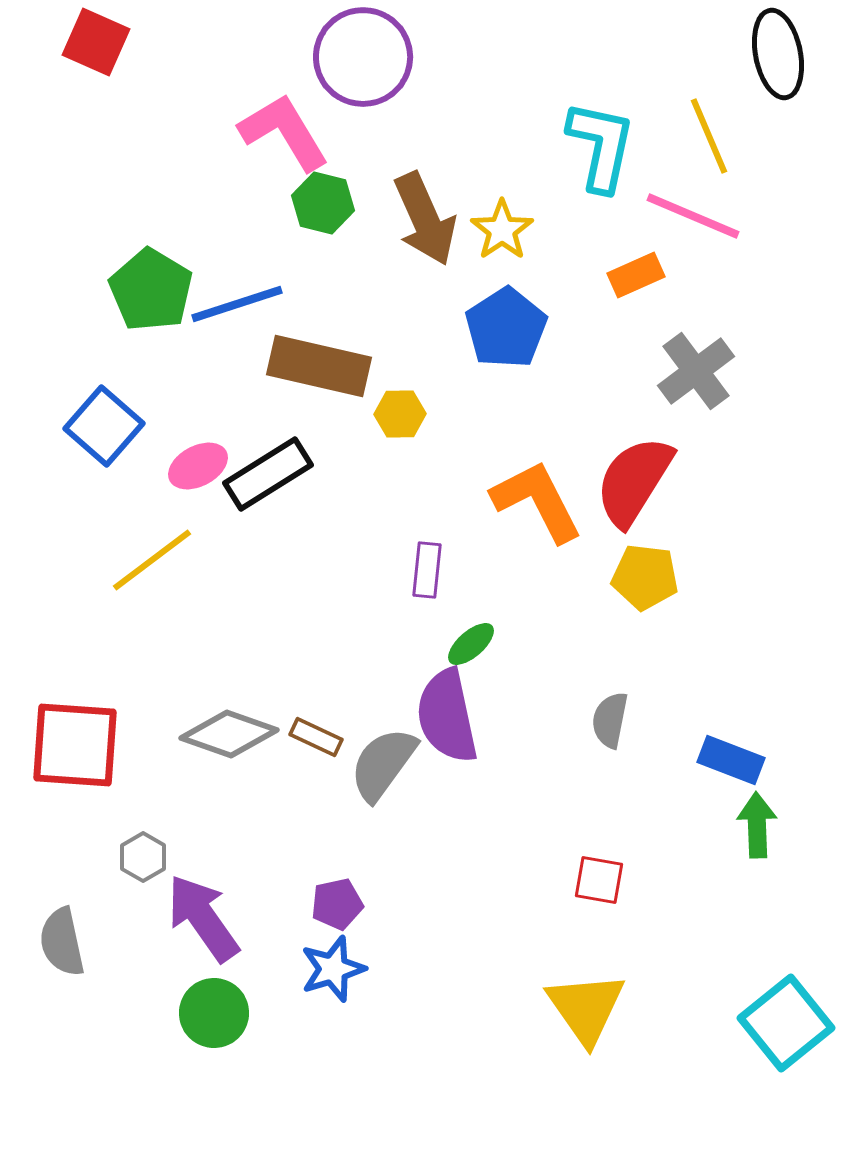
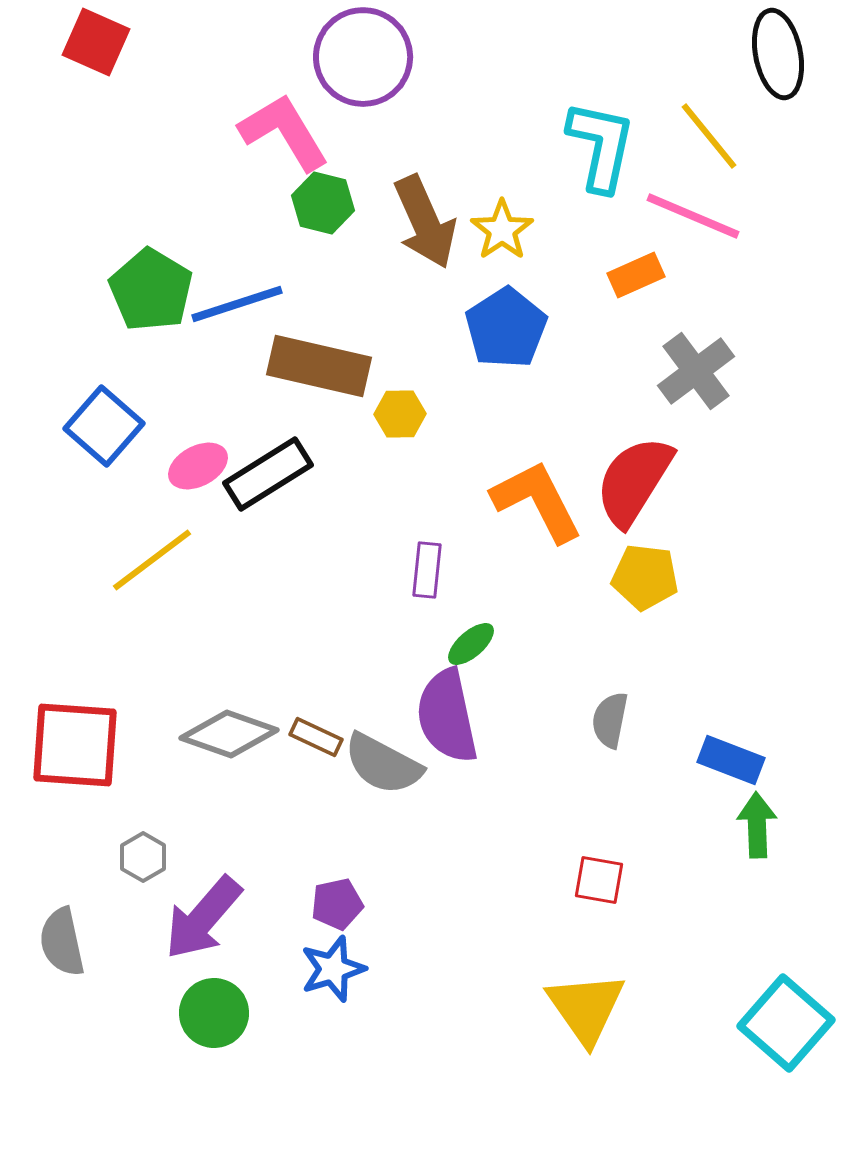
yellow line at (709, 136): rotated 16 degrees counterclockwise
brown arrow at (425, 219): moved 3 px down
gray semicircle at (383, 764): rotated 98 degrees counterclockwise
purple arrow at (203, 918): rotated 104 degrees counterclockwise
cyan square at (786, 1023): rotated 10 degrees counterclockwise
